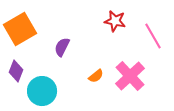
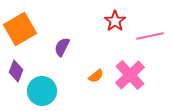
red star: rotated 25 degrees clockwise
pink line: moved 3 px left; rotated 72 degrees counterclockwise
pink cross: moved 1 px up
